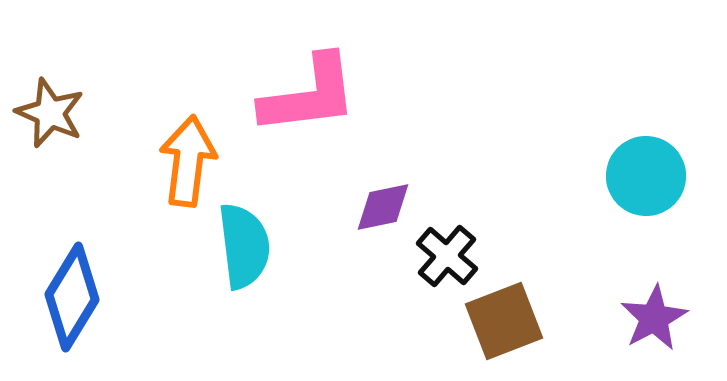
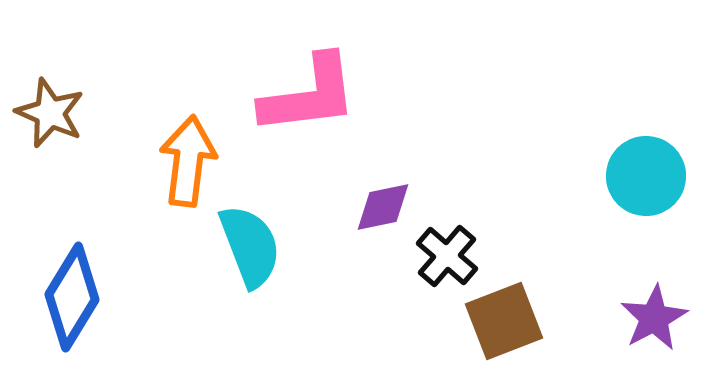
cyan semicircle: moved 6 px right; rotated 14 degrees counterclockwise
